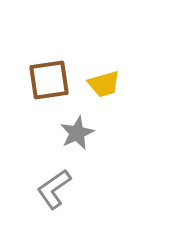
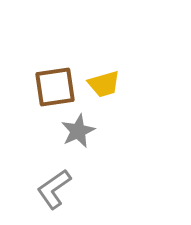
brown square: moved 6 px right, 7 px down
gray star: moved 1 px right, 2 px up
